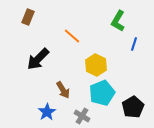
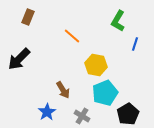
blue line: moved 1 px right
black arrow: moved 19 px left
yellow hexagon: rotated 15 degrees counterclockwise
cyan pentagon: moved 3 px right
black pentagon: moved 5 px left, 7 px down
